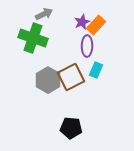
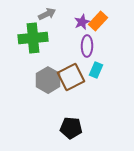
gray arrow: moved 3 px right
orange rectangle: moved 2 px right, 4 px up
green cross: rotated 24 degrees counterclockwise
